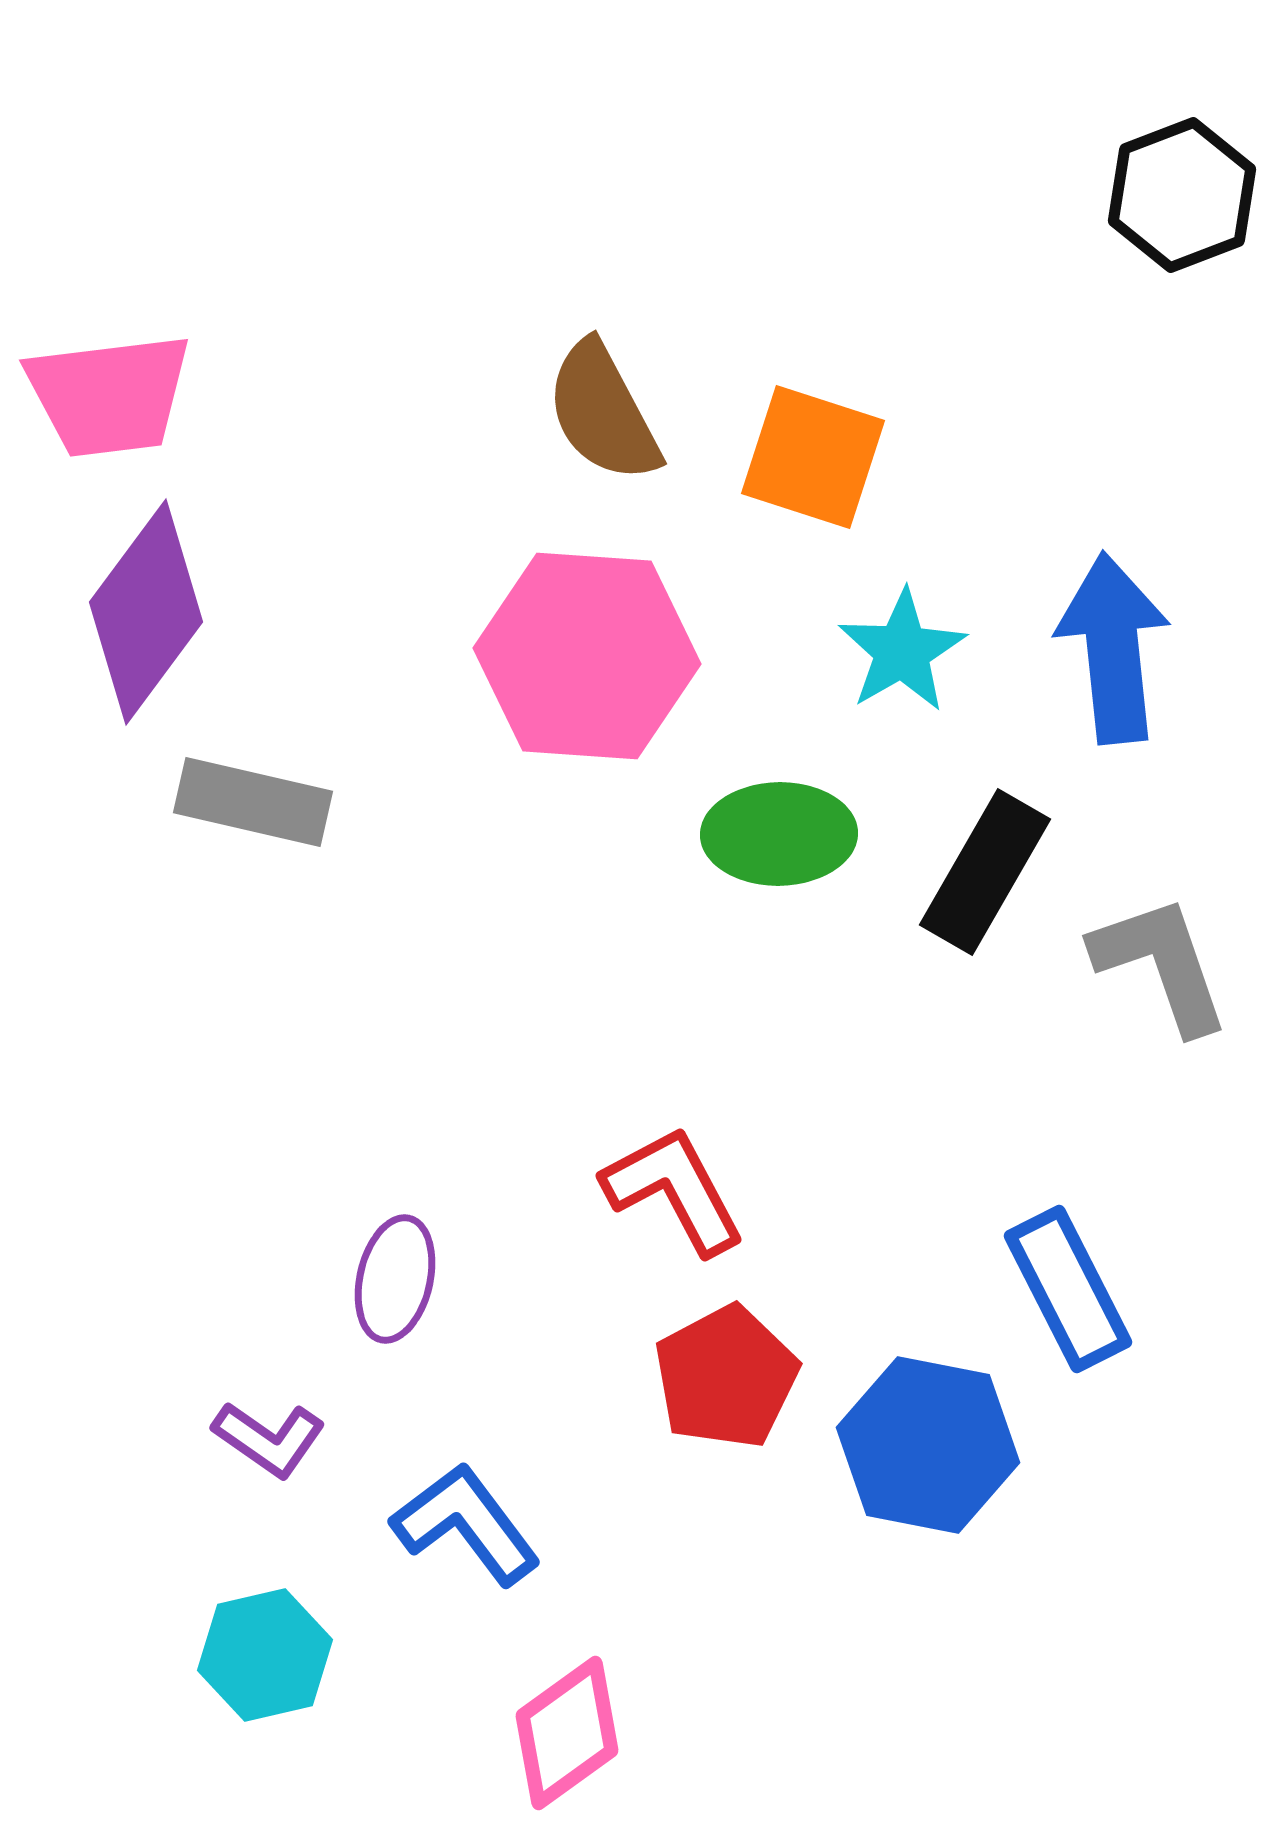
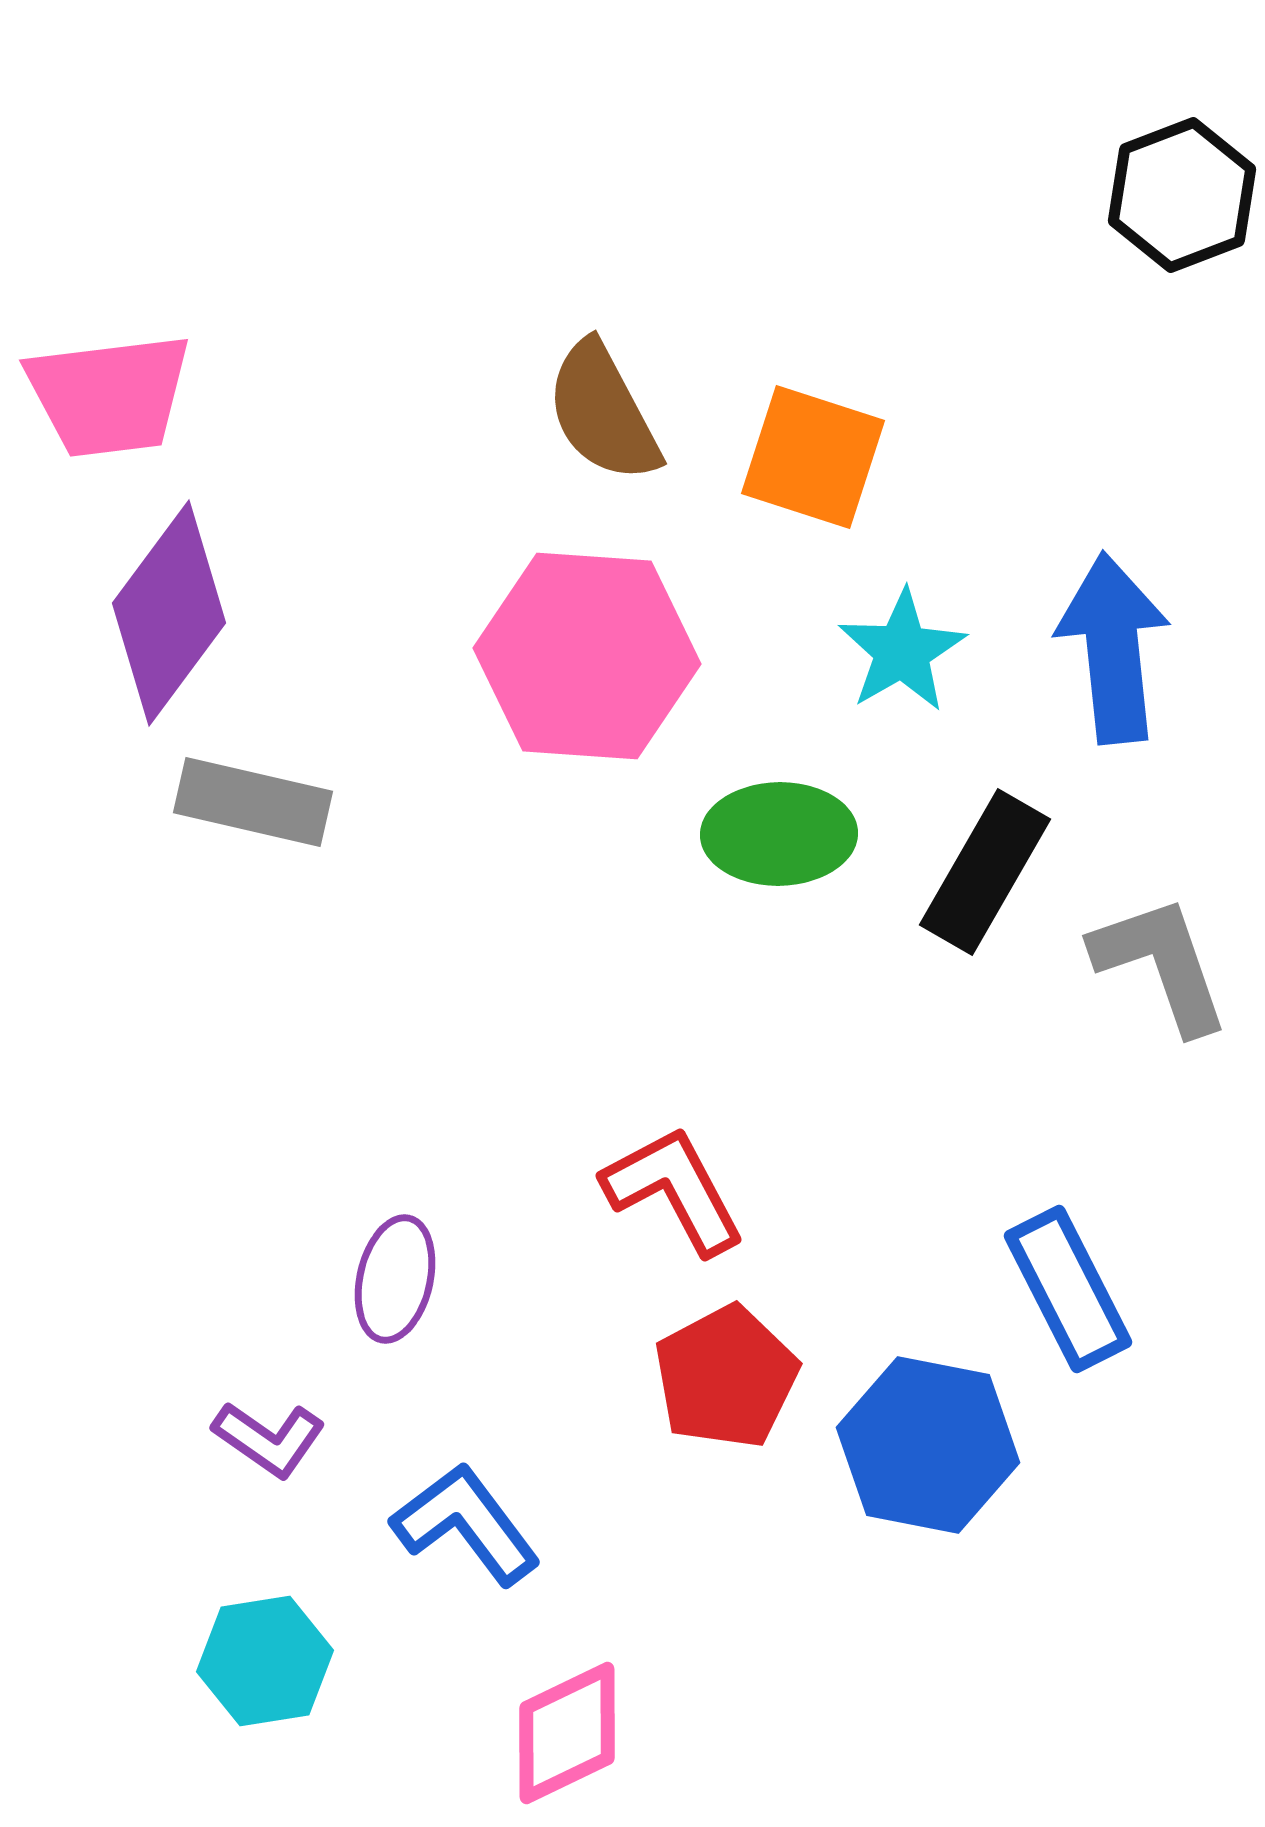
purple diamond: moved 23 px right, 1 px down
cyan hexagon: moved 6 px down; rotated 4 degrees clockwise
pink diamond: rotated 10 degrees clockwise
